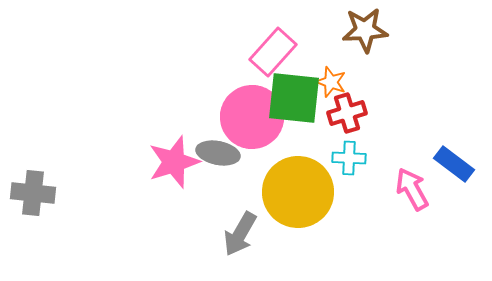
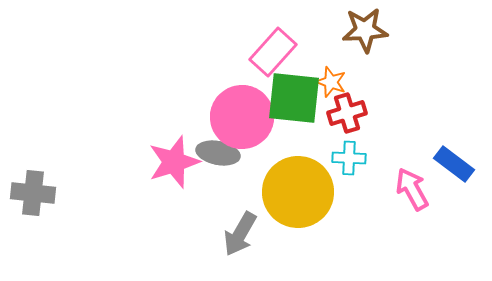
pink circle: moved 10 px left
